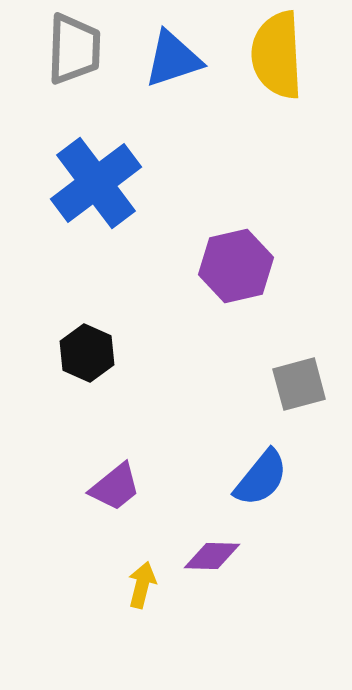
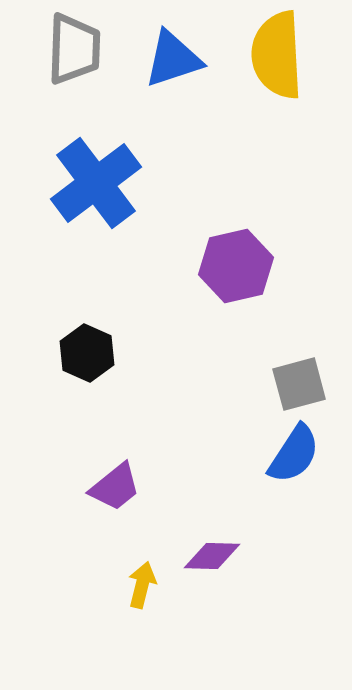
blue semicircle: moved 33 px right, 24 px up; rotated 6 degrees counterclockwise
